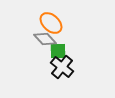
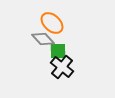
orange ellipse: moved 1 px right
gray diamond: moved 2 px left
